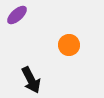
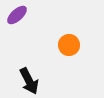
black arrow: moved 2 px left, 1 px down
